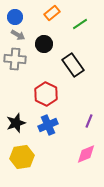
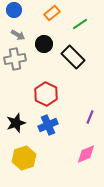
blue circle: moved 1 px left, 7 px up
gray cross: rotated 15 degrees counterclockwise
black rectangle: moved 8 px up; rotated 10 degrees counterclockwise
purple line: moved 1 px right, 4 px up
yellow hexagon: moved 2 px right, 1 px down; rotated 10 degrees counterclockwise
